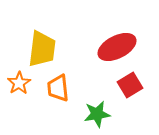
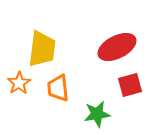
red square: rotated 15 degrees clockwise
